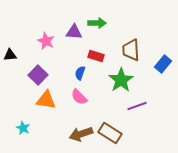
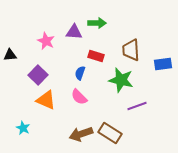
blue rectangle: rotated 42 degrees clockwise
green star: rotated 25 degrees counterclockwise
orange triangle: rotated 15 degrees clockwise
